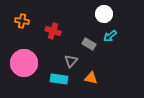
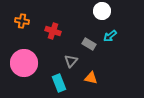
white circle: moved 2 px left, 3 px up
cyan rectangle: moved 4 px down; rotated 60 degrees clockwise
